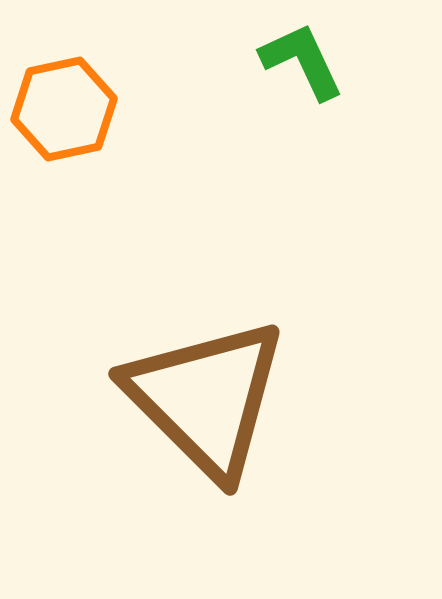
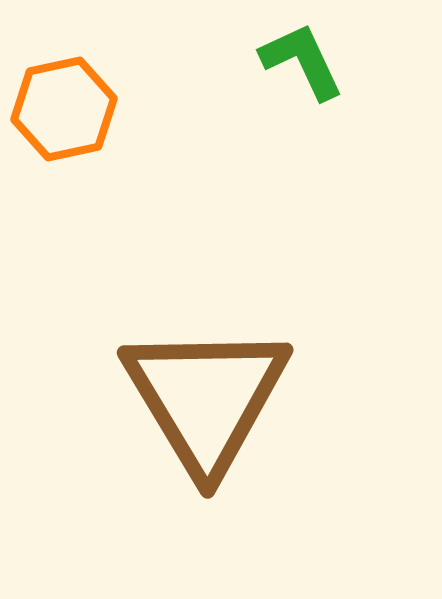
brown triangle: rotated 14 degrees clockwise
